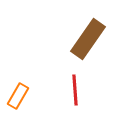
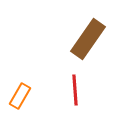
orange rectangle: moved 2 px right
